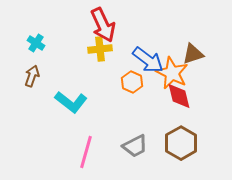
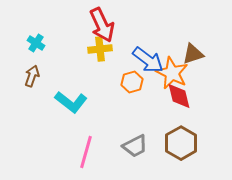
red arrow: moved 1 px left
orange hexagon: rotated 20 degrees clockwise
